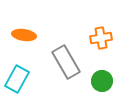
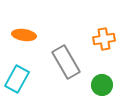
orange cross: moved 3 px right, 1 px down
green circle: moved 4 px down
